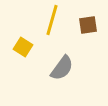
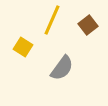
yellow line: rotated 8 degrees clockwise
brown square: rotated 30 degrees counterclockwise
